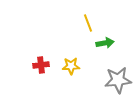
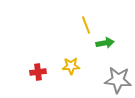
yellow line: moved 2 px left, 2 px down
red cross: moved 3 px left, 7 px down
gray star: rotated 12 degrees clockwise
